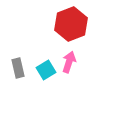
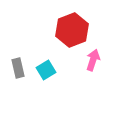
red hexagon: moved 1 px right, 6 px down
pink arrow: moved 24 px right, 2 px up
